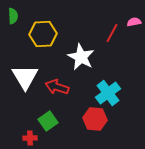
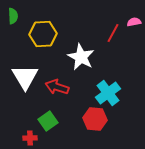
red line: moved 1 px right
